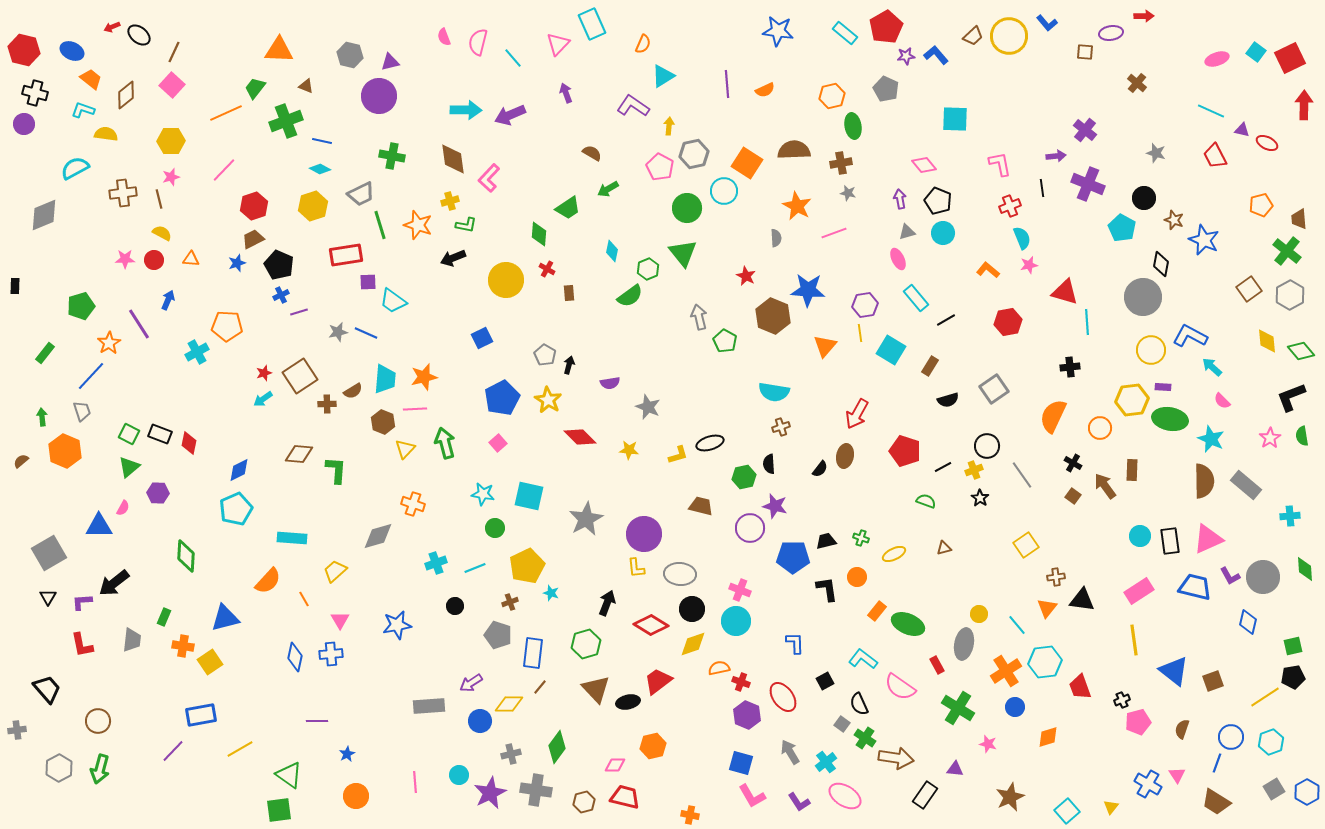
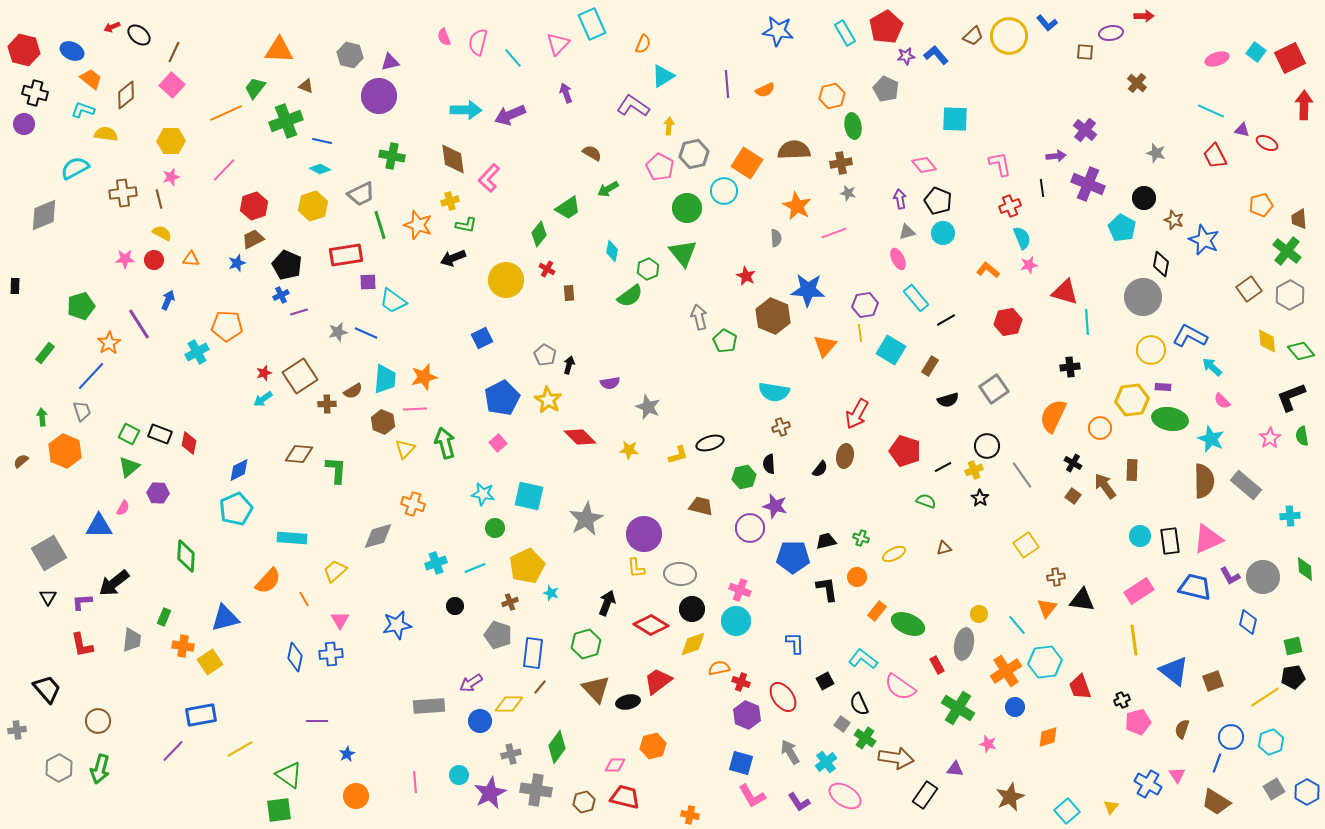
cyan rectangle at (845, 33): rotated 20 degrees clockwise
green diamond at (539, 234): rotated 35 degrees clockwise
black pentagon at (279, 265): moved 8 px right
